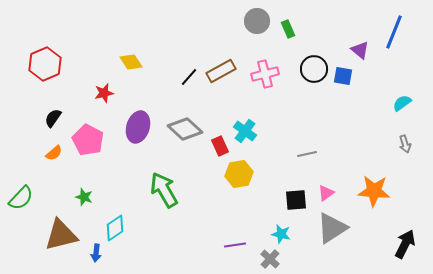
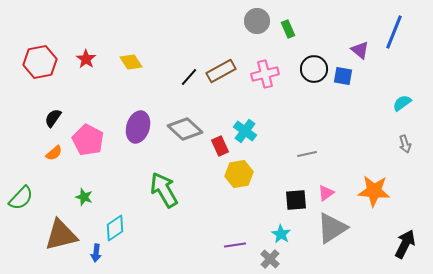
red hexagon: moved 5 px left, 2 px up; rotated 12 degrees clockwise
red star: moved 18 px left, 34 px up; rotated 24 degrees counterclockwise
cyan star: rotated 18 degrees clockwise
